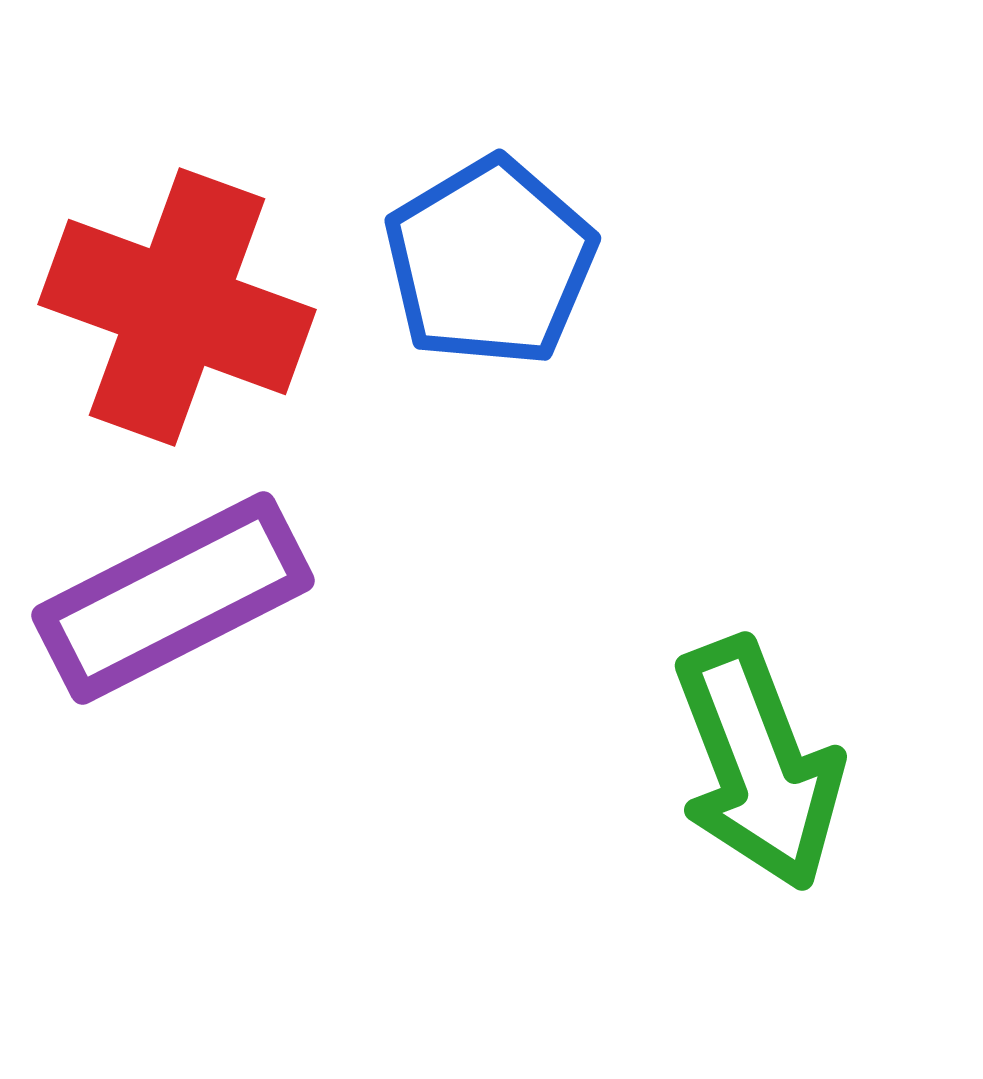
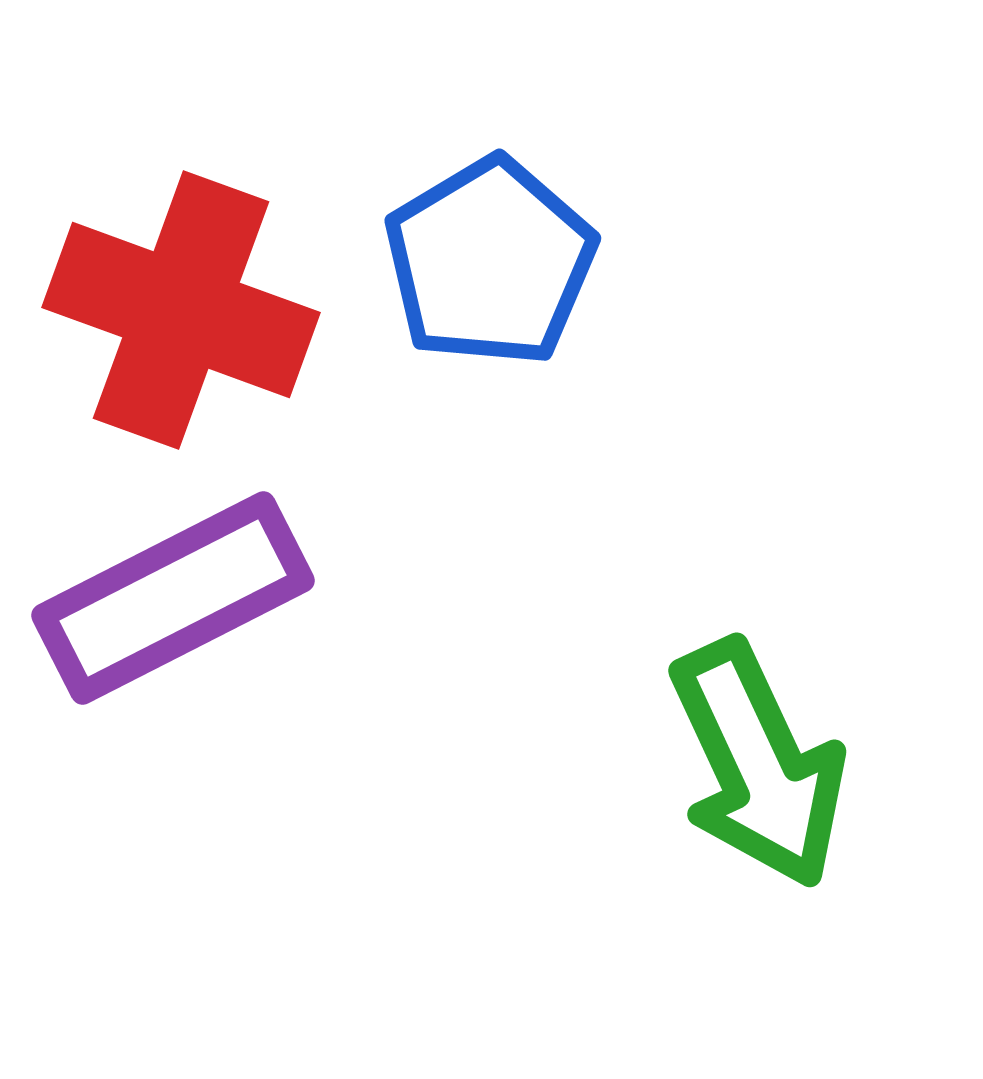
red cross: moved 4 px right, 3 px down
green arrow: rotated 4 degrees counterclockwise
